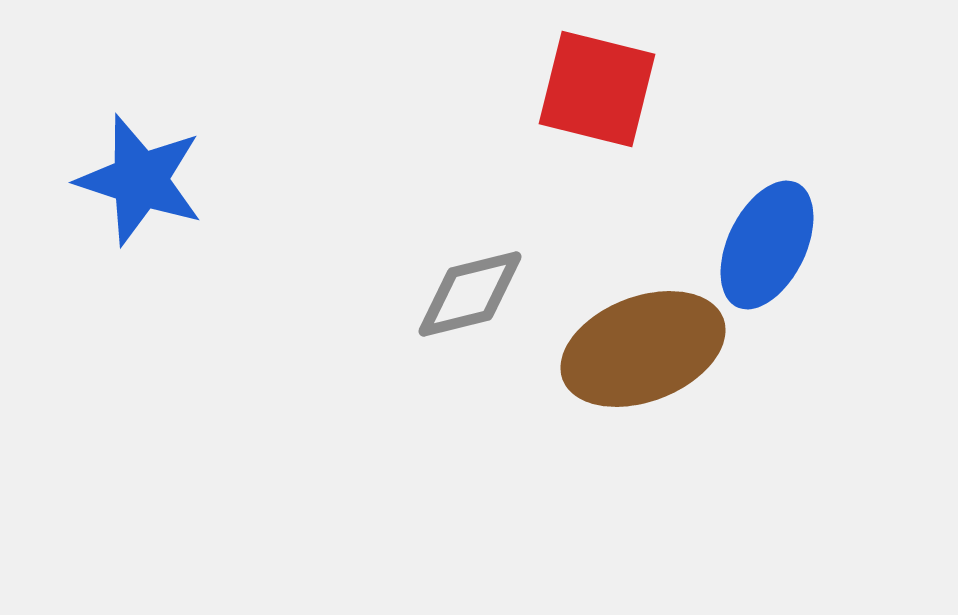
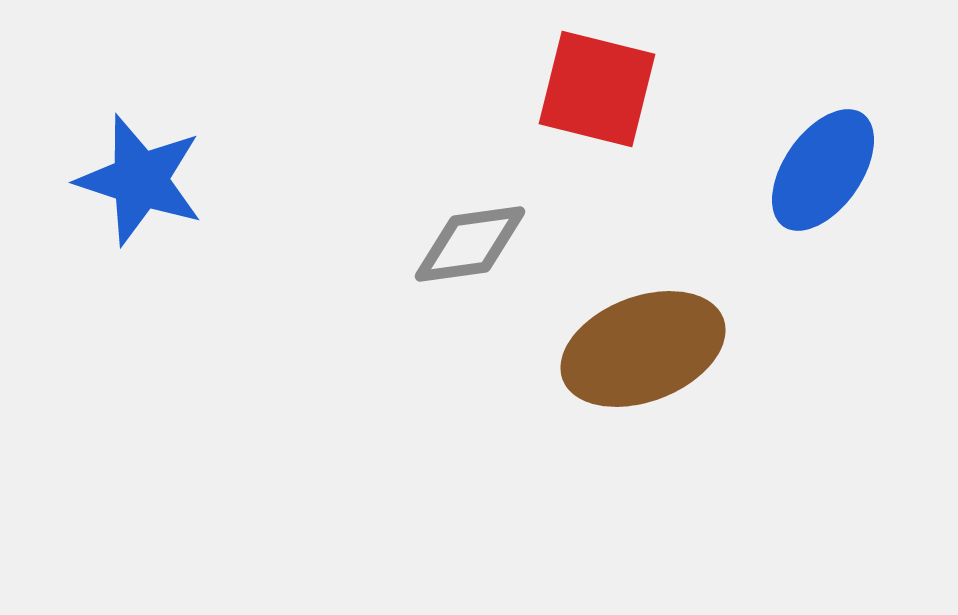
blue ellipse: moved 56 px right, 75 px up; rotated 9 degrees clockwise
gray diamond: moved 50 px up; rotated 6 degrees clockwise
